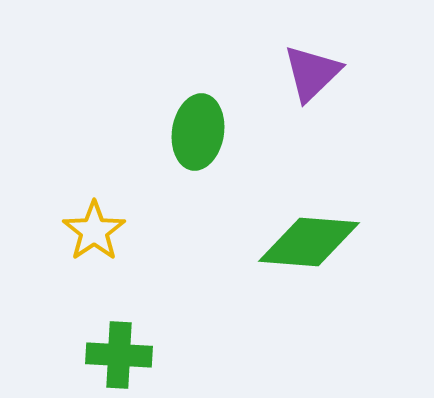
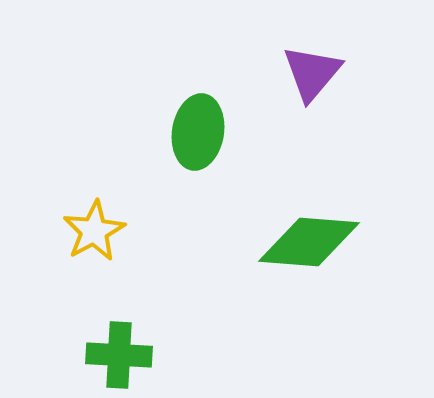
purple triangle: rotated 6 degrees counterclockwise
yellow star: rotated 6 degrees clockwise
